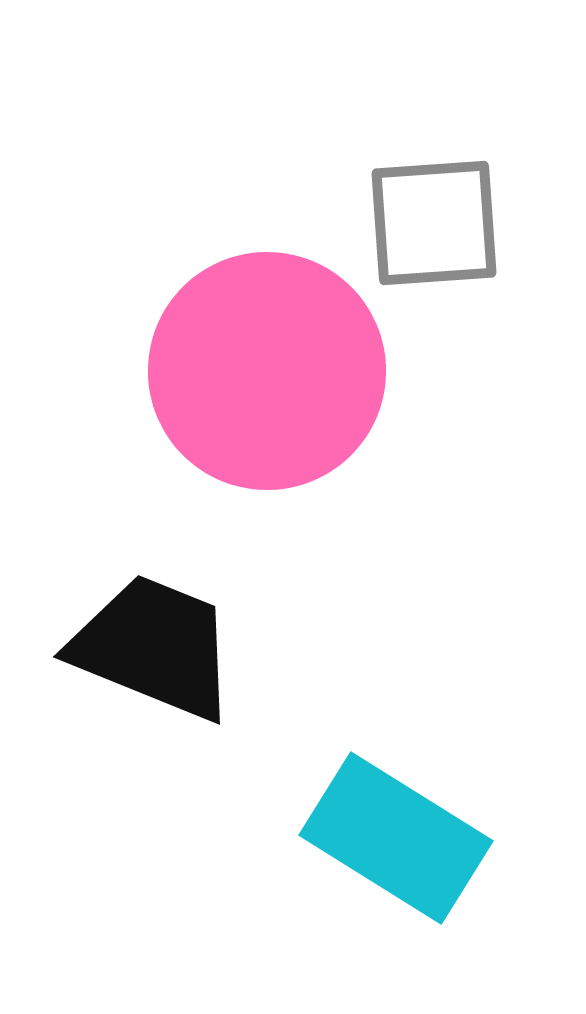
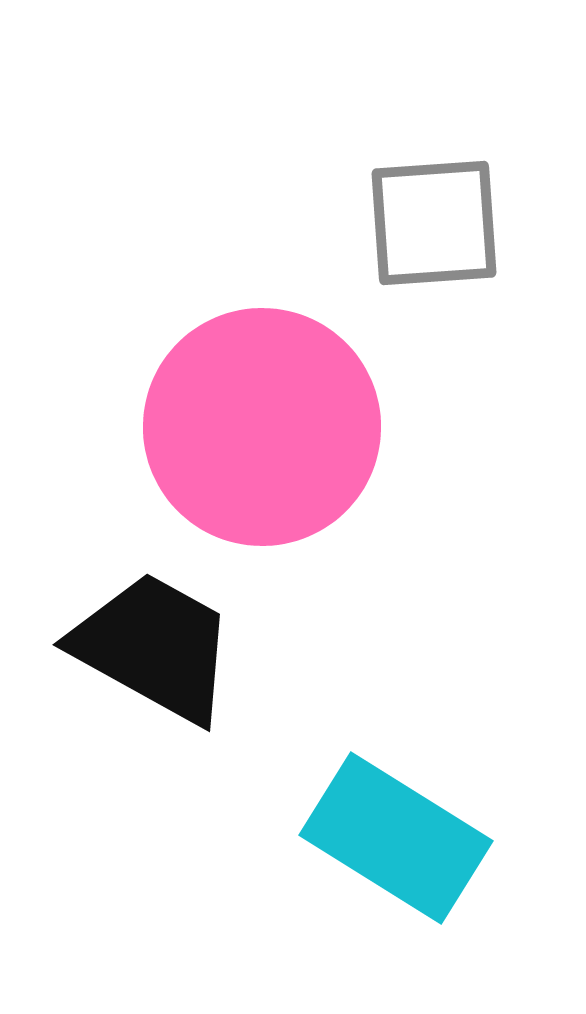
pink circle: moved 5 px left, 56 px down
black trapezoid: rotated 7 degrees clockwise
